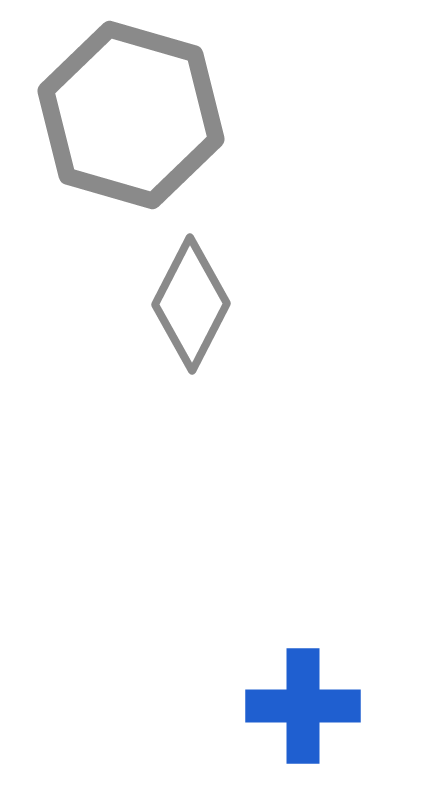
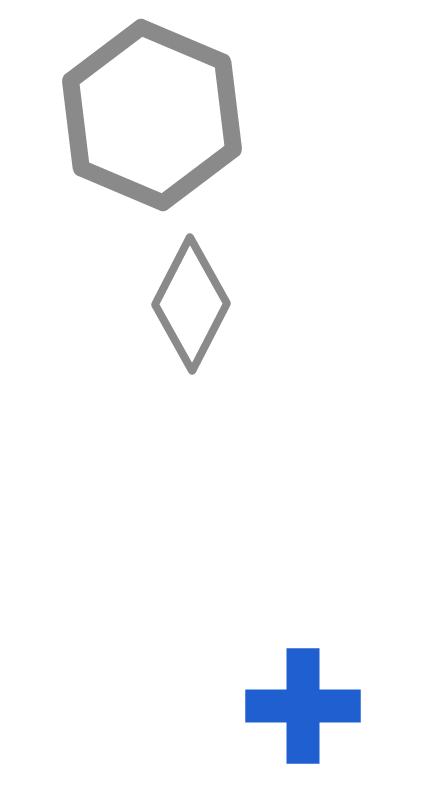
gray hexagon: moved 21 px right; rotated 7 degrees clockwise
